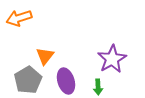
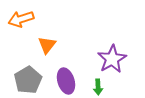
orange arrow: moved 2 px right, 1 px down
orange triangle: moved 2 px right, 11 px up
